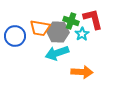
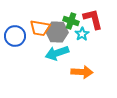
gray hexagon: moved 1 px left
